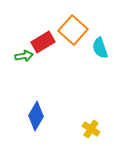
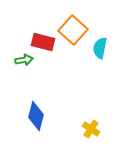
red rectangle: rotated 45 degrees clockwise
cyan semicircle: rotated 30 degrees clockwise
green arrow: moved 4 px down
blue diamond: rotated 16 degrees counterclockwise
